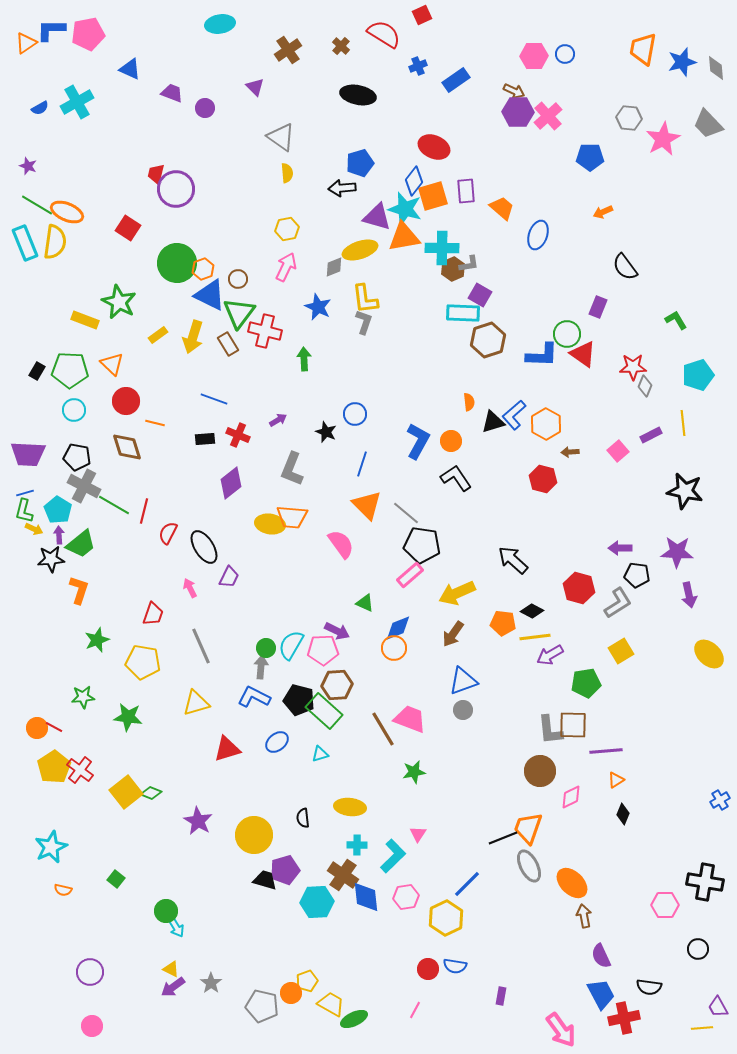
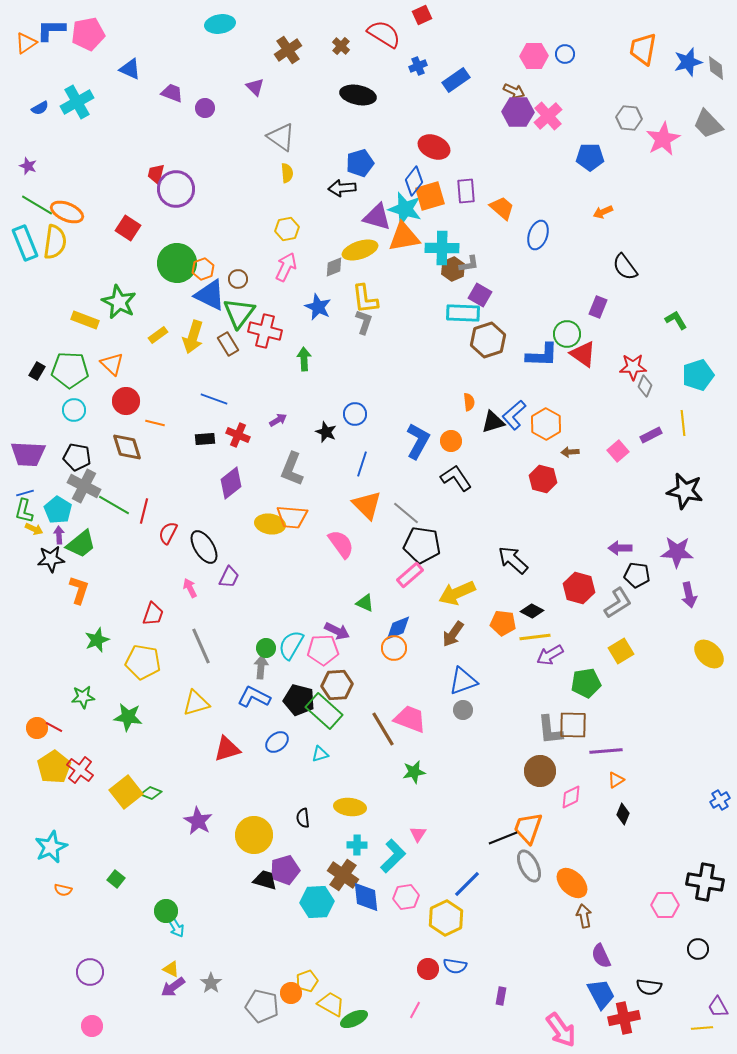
blue star at (682, 62): moved 6 px right
orange square at (433, 196): moved 3 px left
